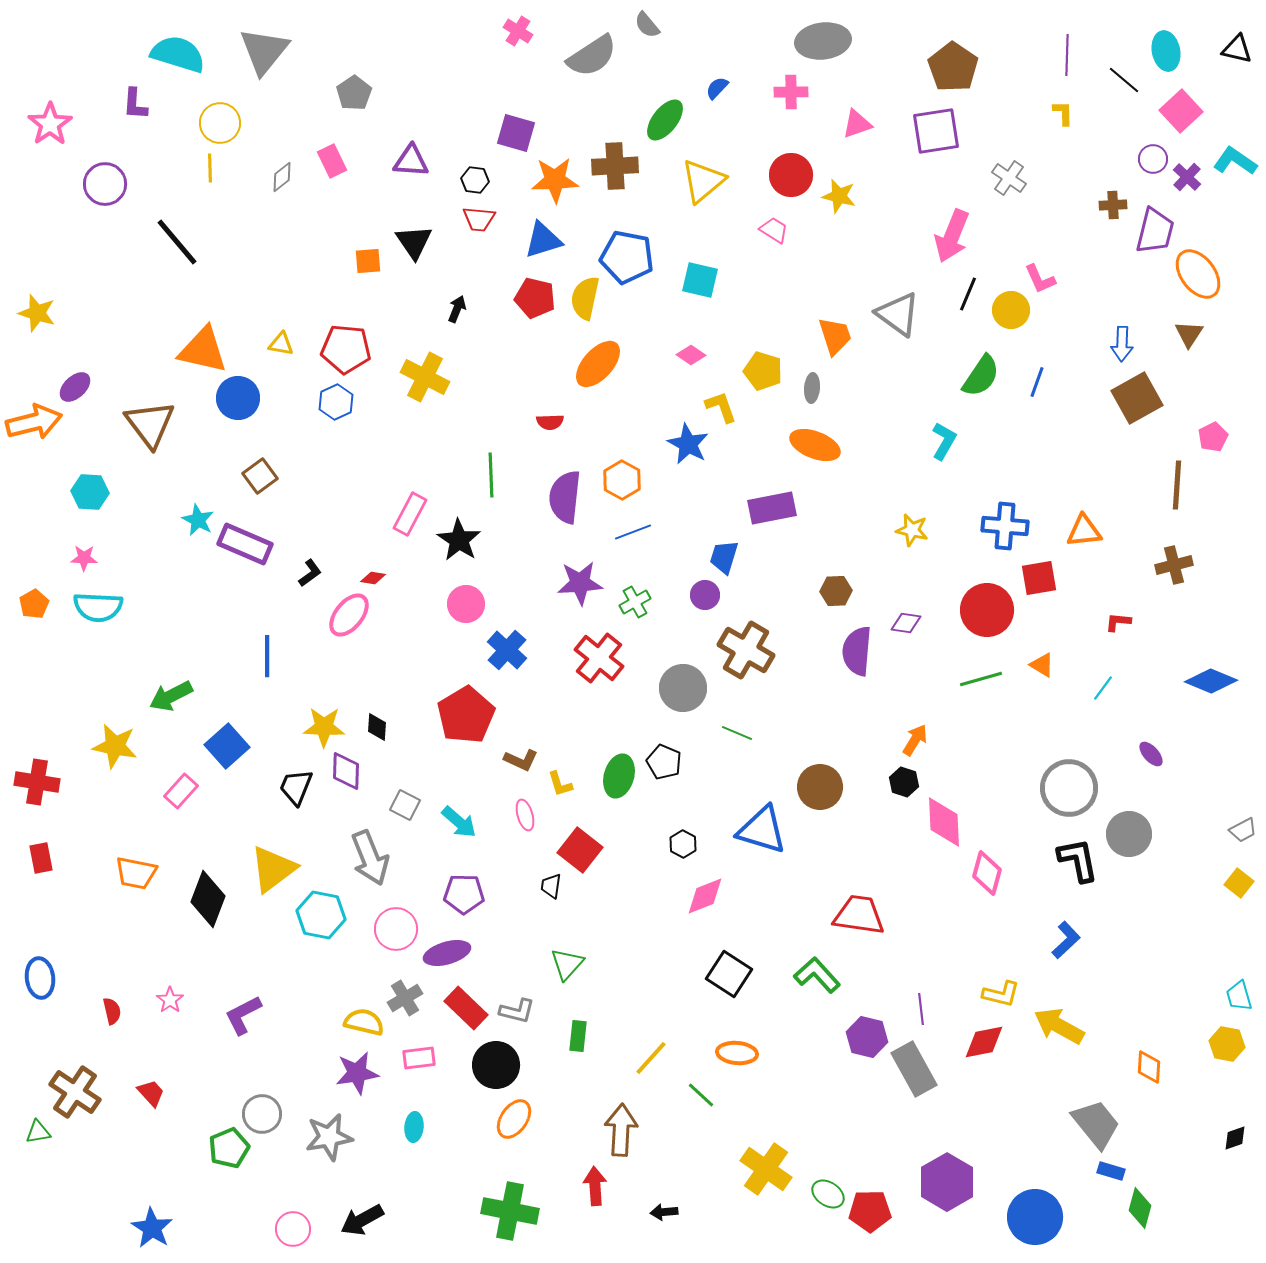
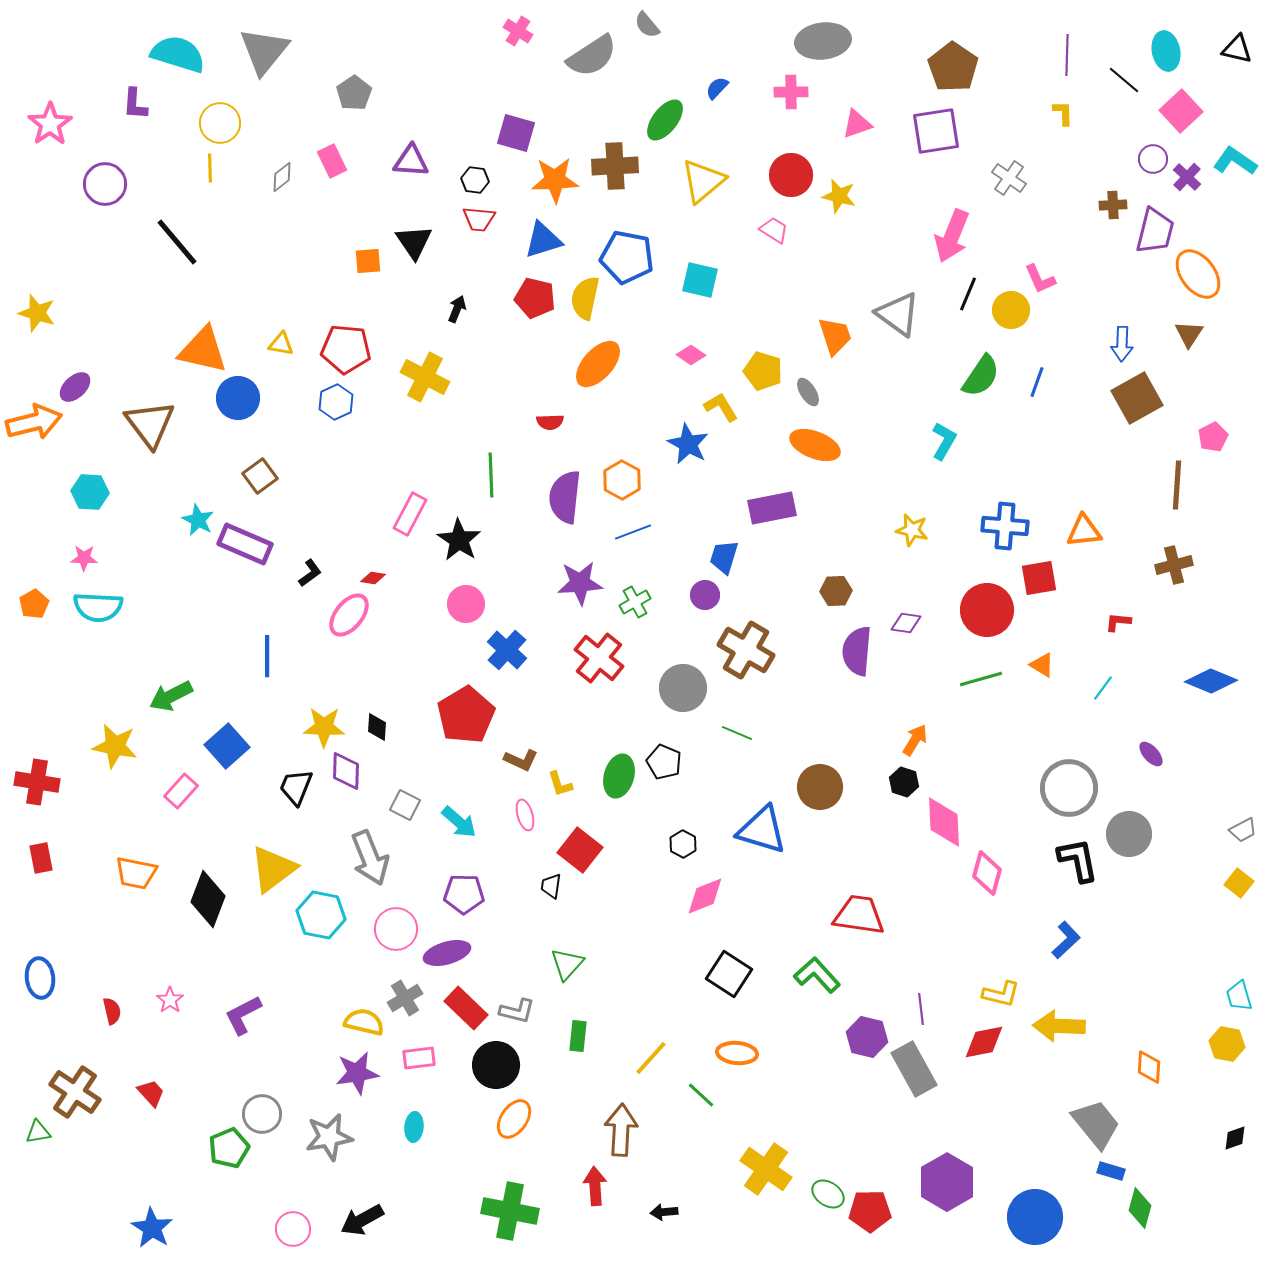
gray ellipse at (812, 388): moved 4 px left, 4 px down; rotated 36 degrees counterclockwise
yellow L-shape at (721, 407): rotated 12 degrees counterclockwise
yellow arrow at (1059, 1026): rotated 27 degrees counterclockwise
